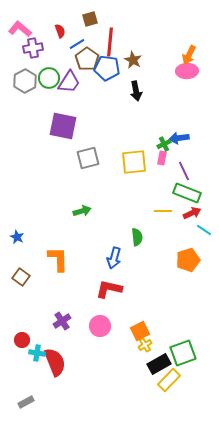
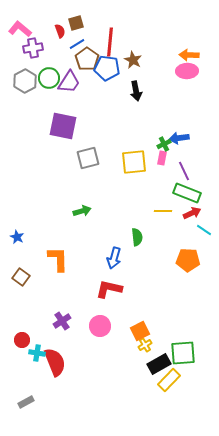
brown square at (90, 19): moved 14 px left, 4 px down
orange arrow at (189, 55): rotated 66 degrees clockwise
orange pentagon at (188, 260): rotated 20 degrees clockwise
green square at (183, 353): rotated 16 degrees clockwise
